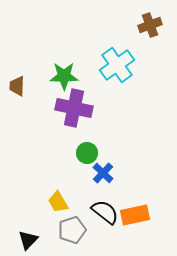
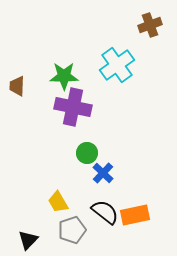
purple cross: moved 1 px left, 1 px up
